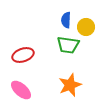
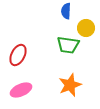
blue semicircle: moved 9 px up
yellow circle: moved 1 px down
red ellipse: moved 5 px left; rotated 45 degrees counterclockwise
pink ellipse: rotated 65 degrees counterclockwise
